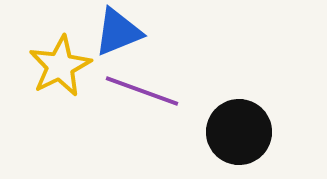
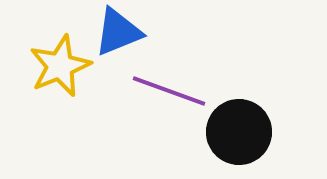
yellow star: rotated 4 degrees clockwise
purple line: moved 27 px right
